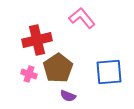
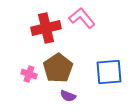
red cross: moved 9 px right, 12 px up
